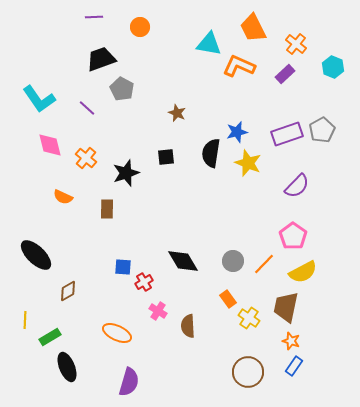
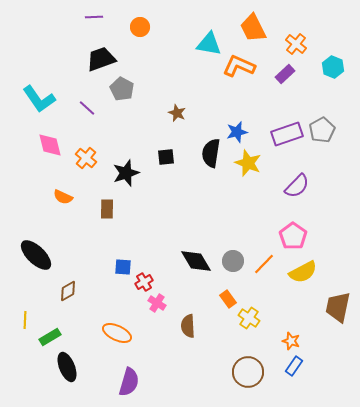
black diamond at (183, 261): moved 13 px right
brown trapezoid at (286, 307): moved 52 px right
pink cross at (158, 311): moved 1 px left, 8 px up
